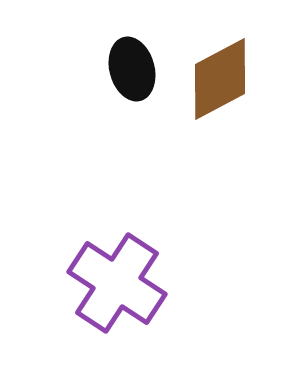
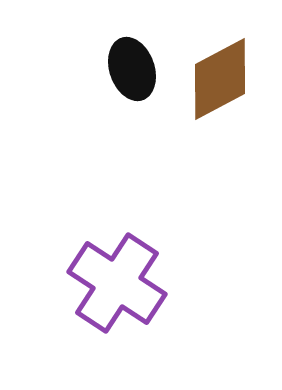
black ellipse: rotated 4 degrees counterclockwise
